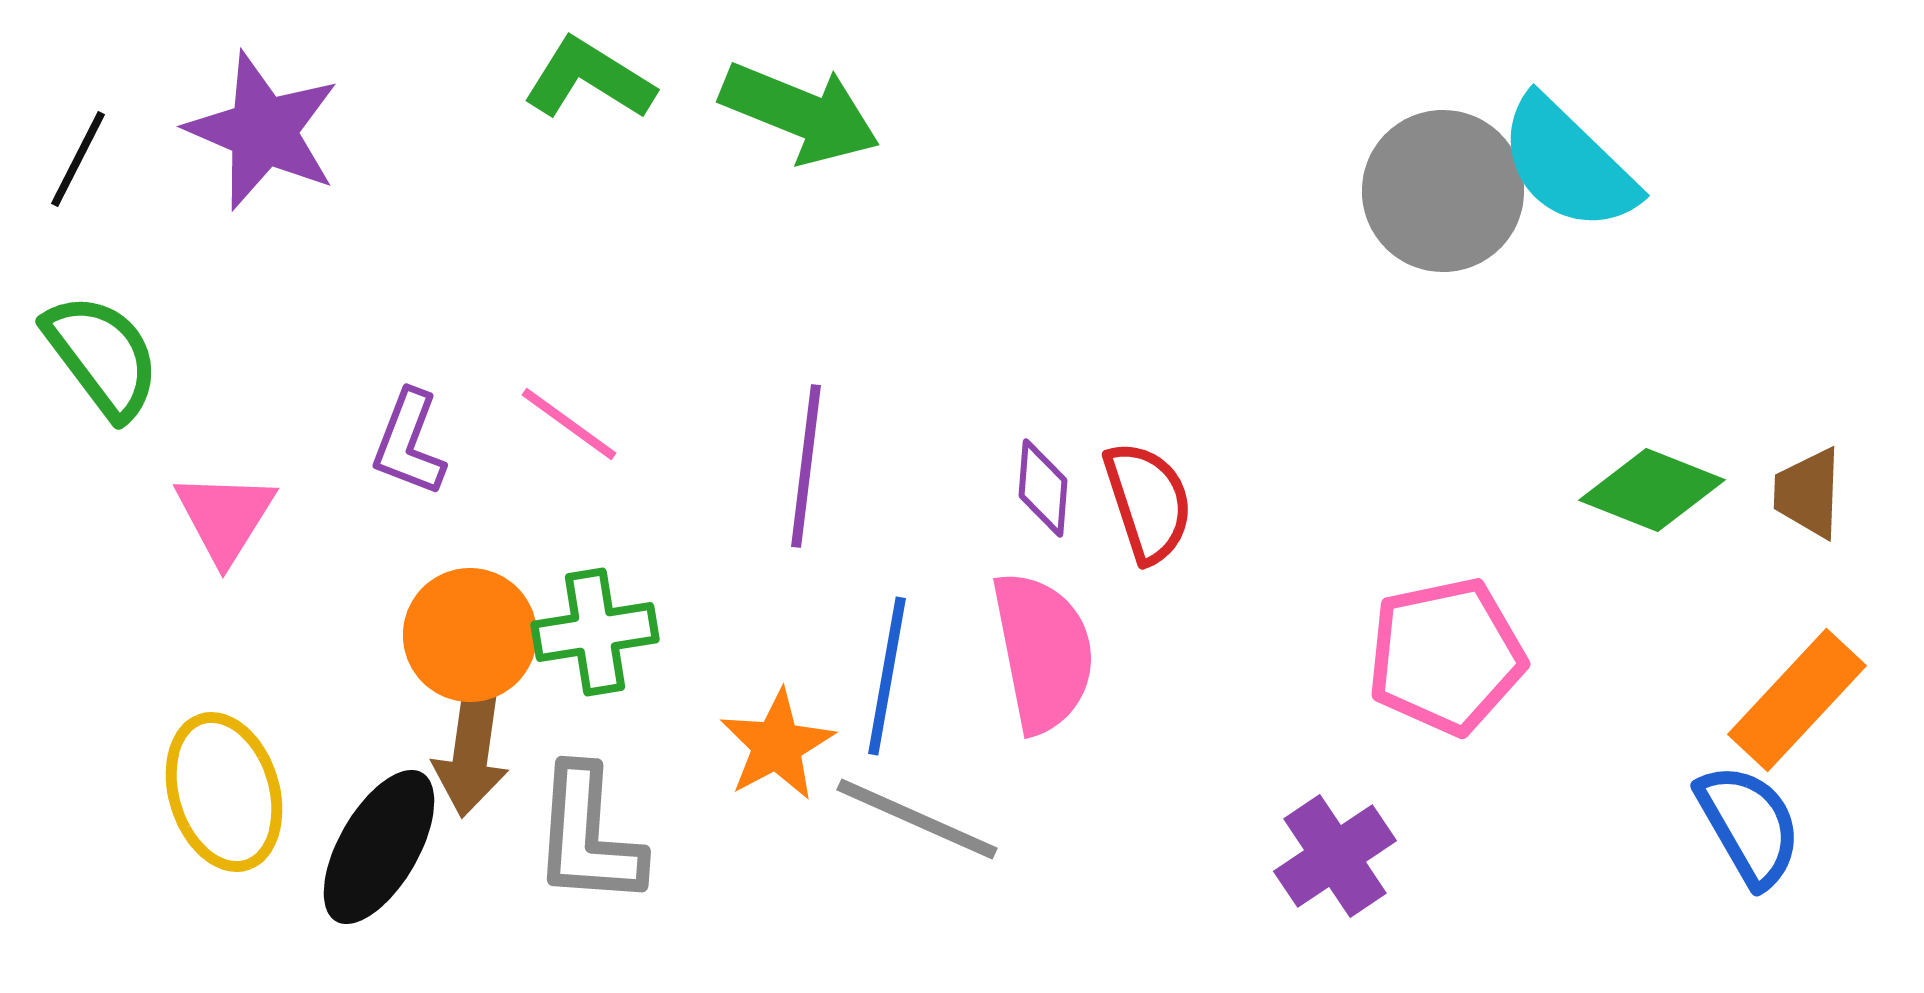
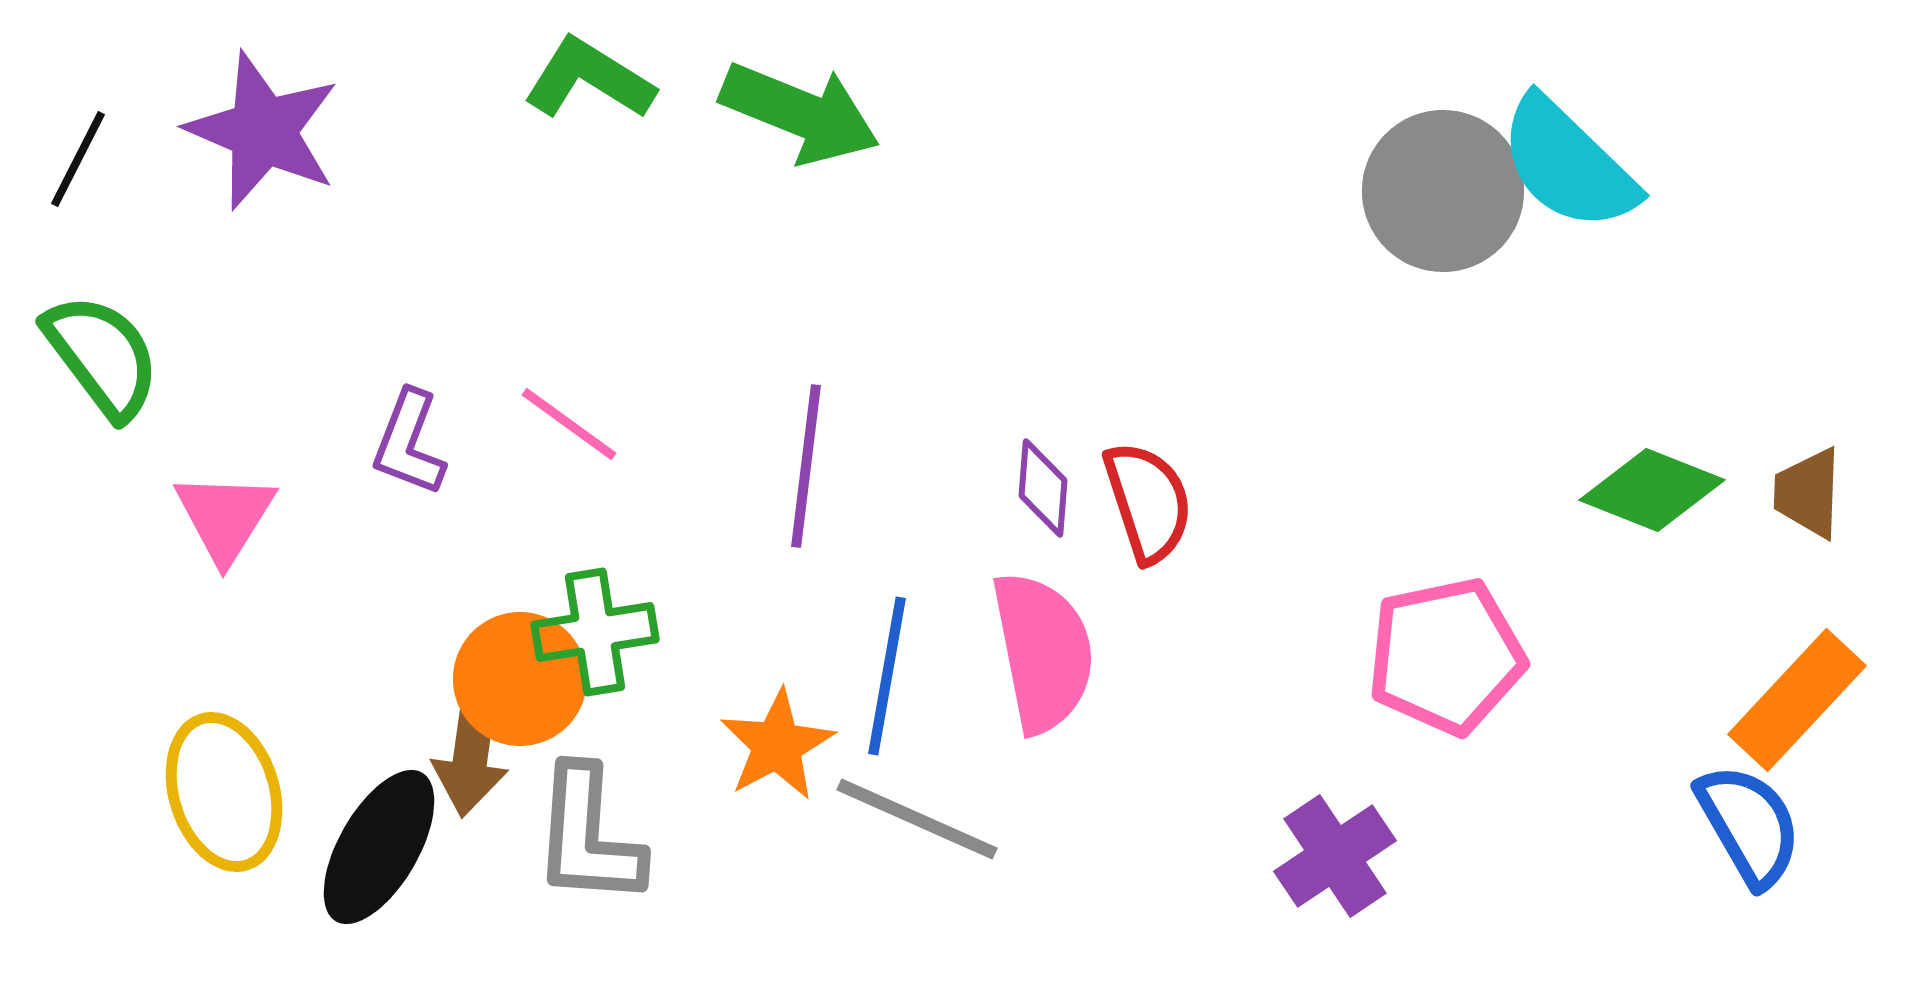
orange circle: moved 50 px right, 44 px down
